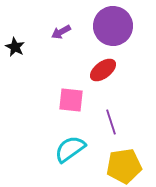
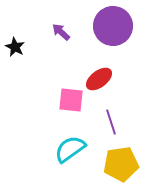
purple arrow: rotated 72 degrees clockwise
red ellipse: moved 4 px left, 9 px down
yellow pentagon: moved 3 px left, 2 px up
